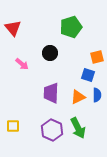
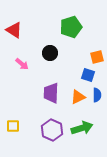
red triangle: moved 1 px right, 2 px down; rotated 18 degrees counterclockwise
green arrow: moved 4 px right; rotated 80 degrees counterclockwise
